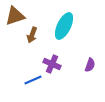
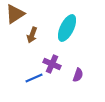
brown triangle: moved 2 px up; rotated 15 degrees counterclockwise
cyan ellipse: moved 3 px right, 2 px down
purple semicircle: moved 12 px left, 10 px down
blue line: moved 1 px right, 2 px up
